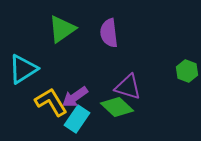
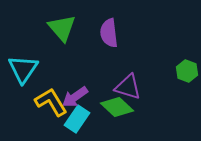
green triangle: moved 1 px up; rotated 36 degrees counterclockwise
cyan triangle: rotated 24 degrees counterclockwise
